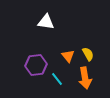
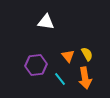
yellow semicircle: moved 1 px left
cyan line: moved 3 px right
